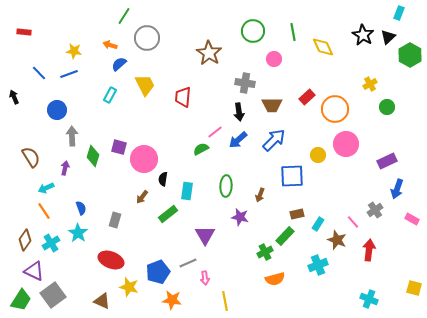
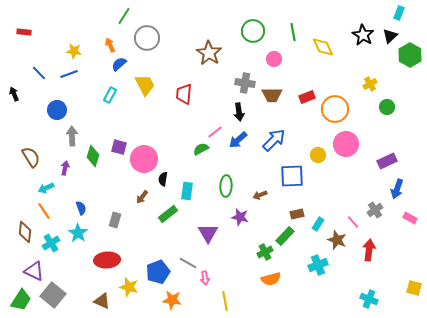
black triangle at (388, 37): moved 2 px right, 1 px up
orange arrow at (110, 45): rotated 48 degrees clockwise
black arrow at (14, 97): moved 3 px up
red trapezoid at (183, 97): moved 1 px right, 3 px up
red rectangle at (307, 97): rotated 21 degrees clockwise
brown trapezoid at (272, 105): moved 10 px up
brown arrow at (260, 195): rotated 48 degrees clockwise
pink rectangle at (412, 219): moved 2 px left, 1 px up
purple triangle at (205, 235): moved 3 px right, 2 px up
brown diamond at (25, 240): moved 8 px up; rotated 30 degrees counterclockwise
red ellipse at (111, 260): moved 4 px left; rotated 25 degrees counterclockwise
gray line at (188, 263): rotated 54 degrees clockwise
orange semicircle at (275, 279): moved 4 px left
gray square at (53, 295): rotated 15 degrees counterclockwise
